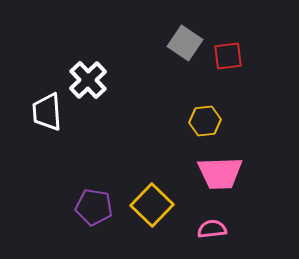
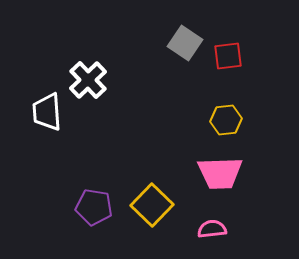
yellow hexagon: moved 21 px right, 1 px up
